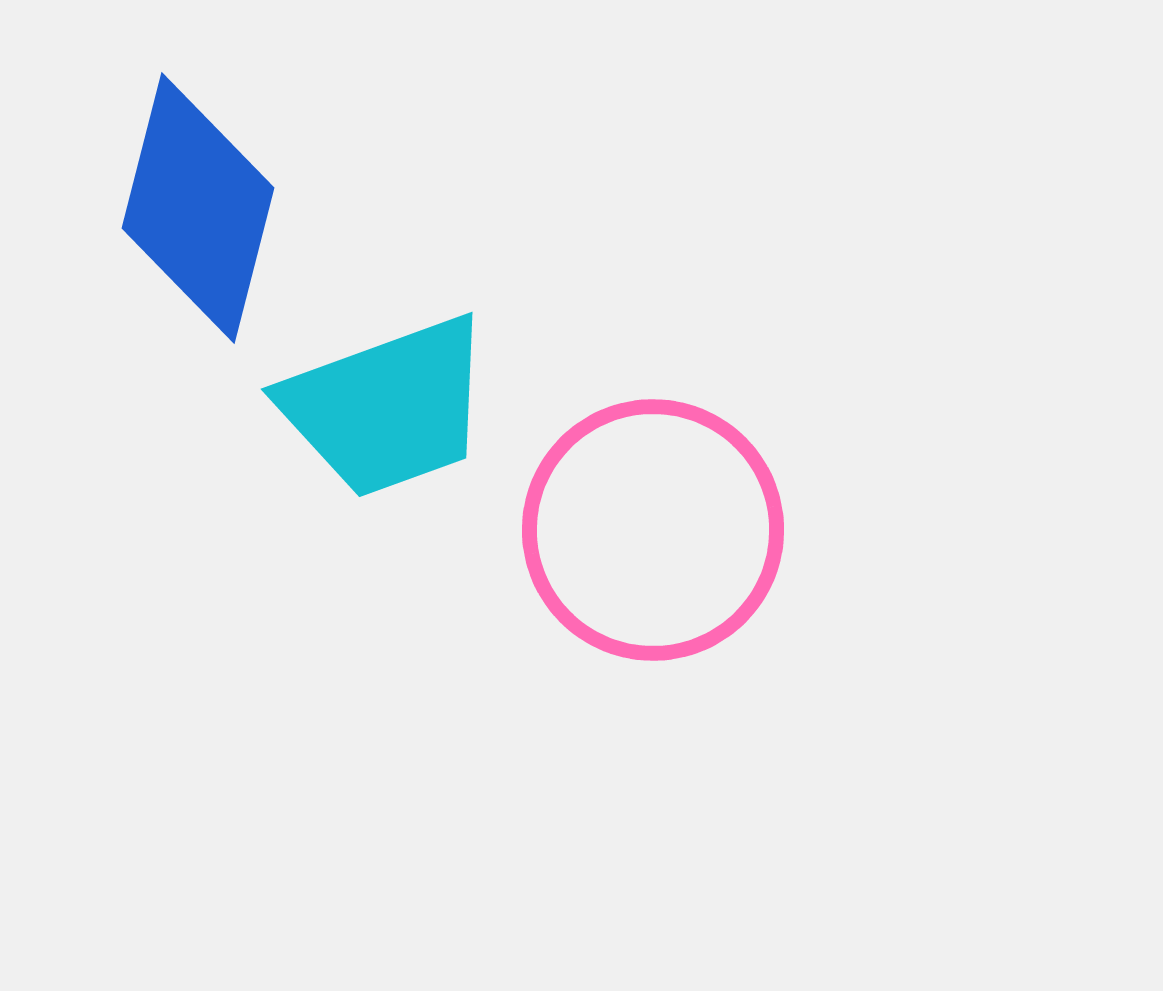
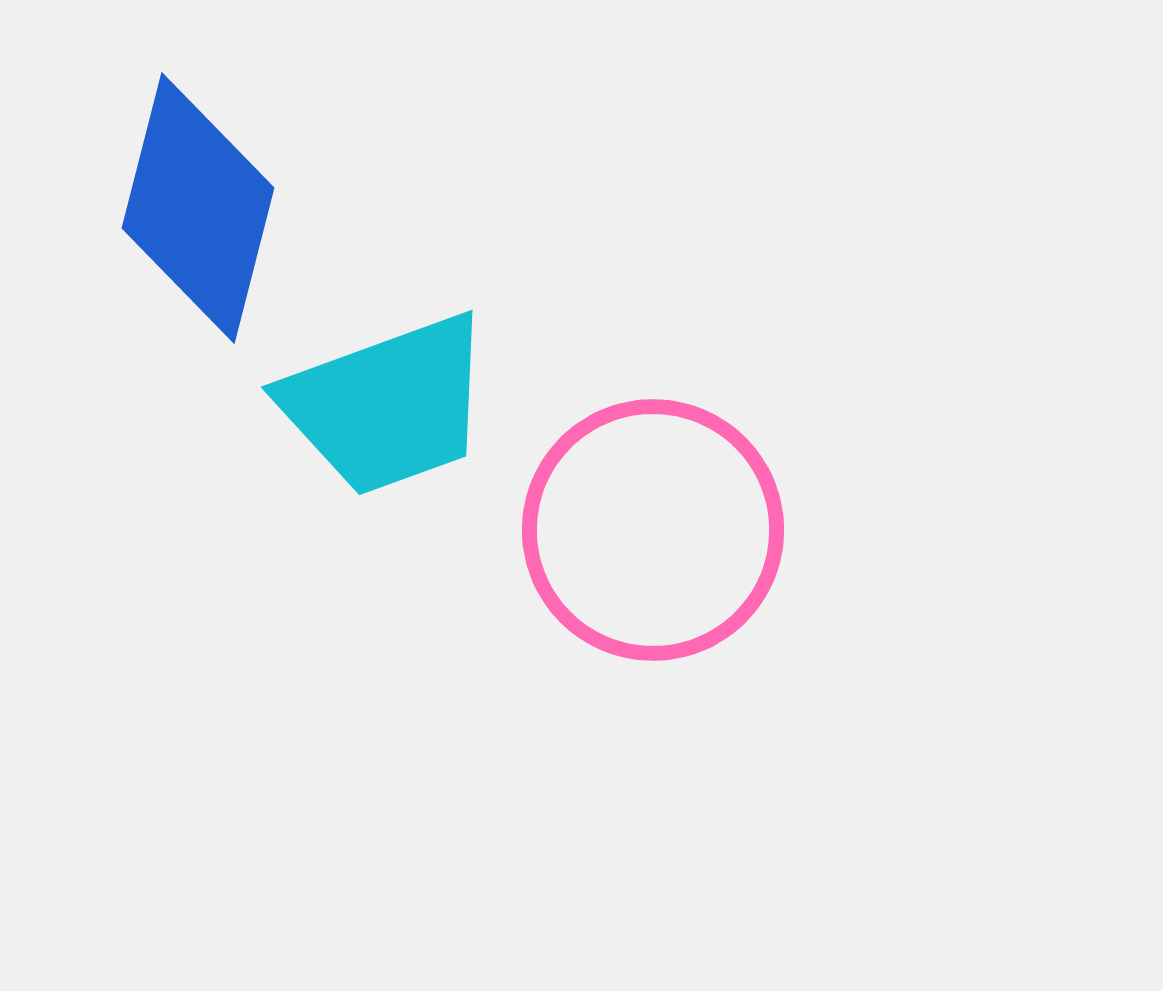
cyan trapezoid: moved 2 px up
